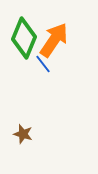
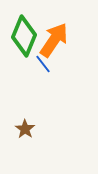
green diamond: moved 2 px up
brown star: moved 2 px right, 5 px up; rotated 18 degrees clockwise
